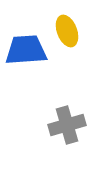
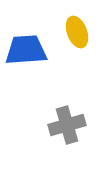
yellow ellipse: moved 10 px right, 1 px down
